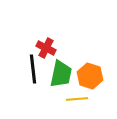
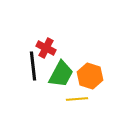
black line: moved 3 px up
green trapezoid: rotated 16 degrees clockwise
